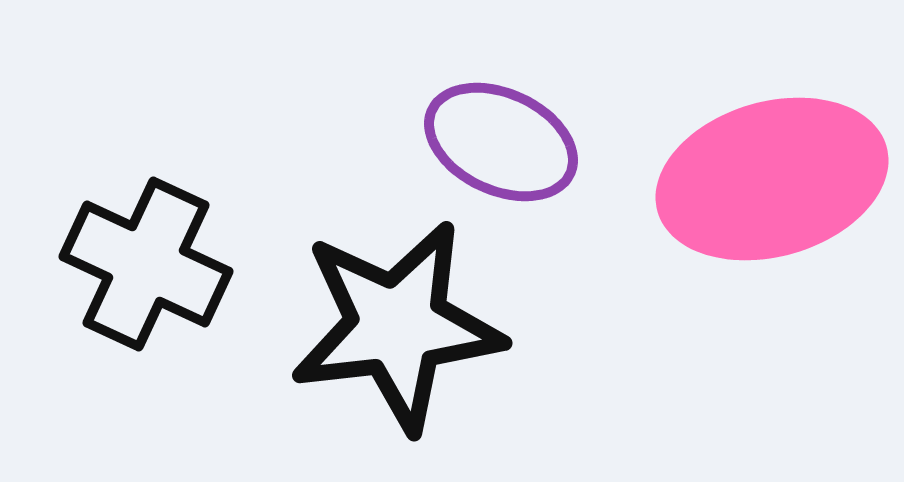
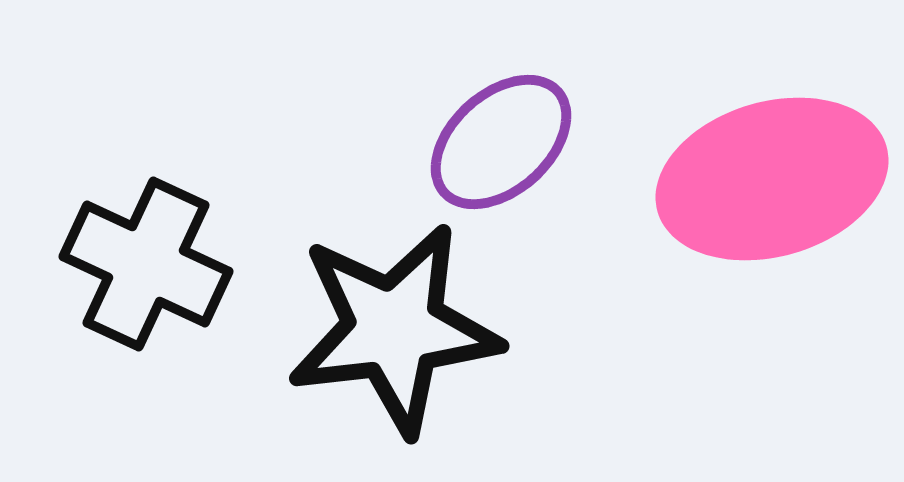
purple ellipse: rotated 67 degrees counterclockwise
black star: moved 3 px left, 3 px down
